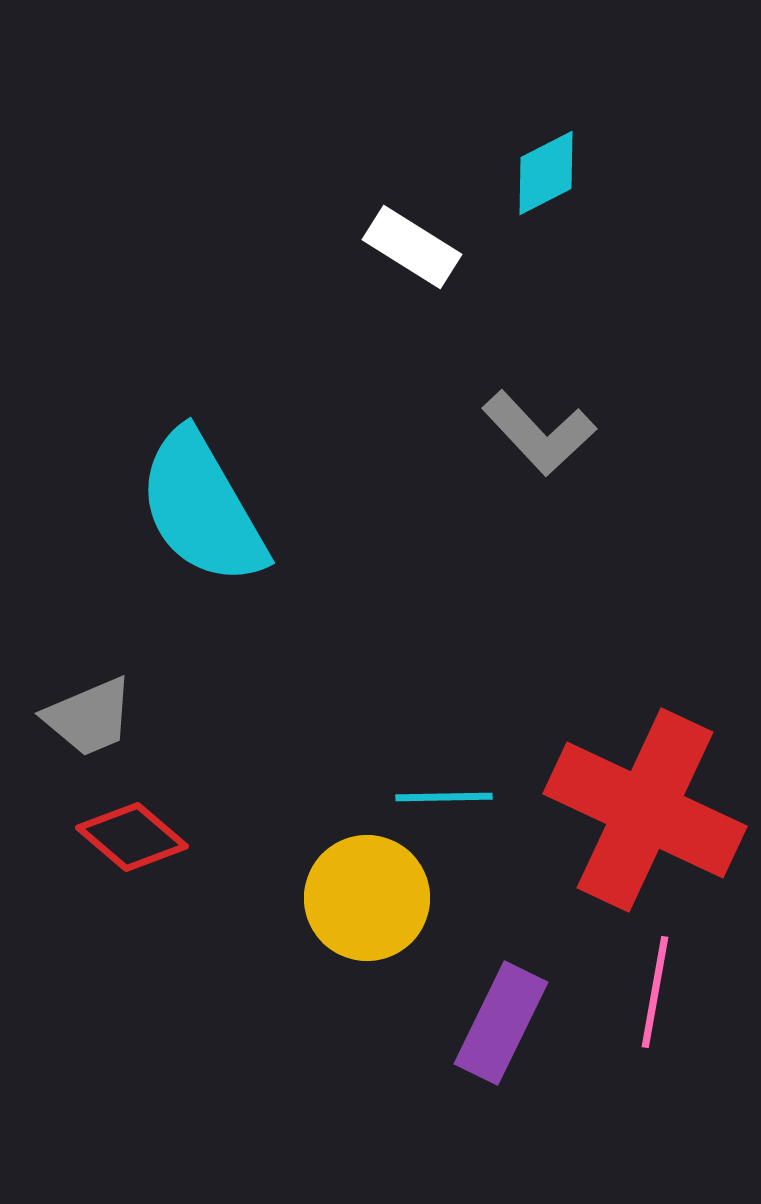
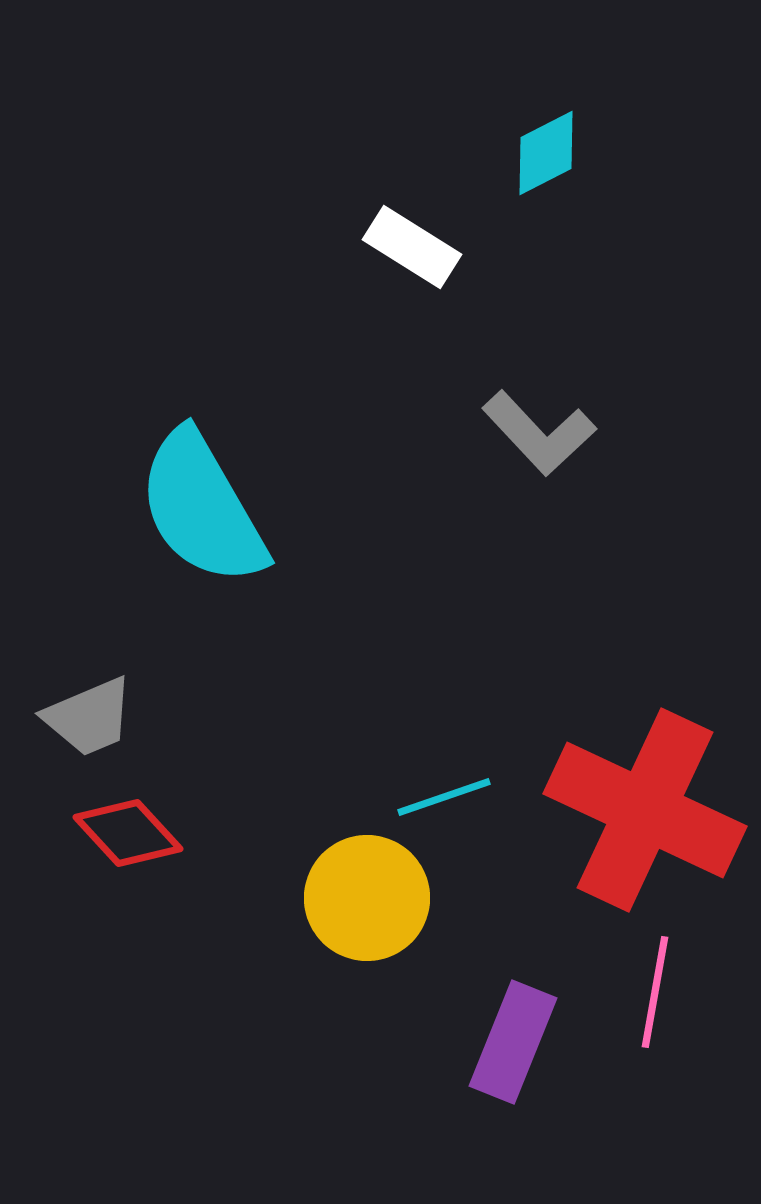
cyan diamond: moved 20 px up
cyan line: rotated 18 degrees counterclockwise
red diamond: moved 4 px left, 4 px up; rotated 7 degrees clockwise
purple rectangle: moved 12 px right, 19 px down; rotated 4 degrees counterclockwise
